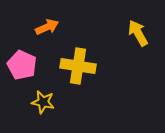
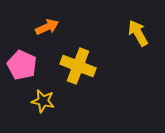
yellow cross: rotated 12 degrees clockwise
yellow star: moved 1 px up
